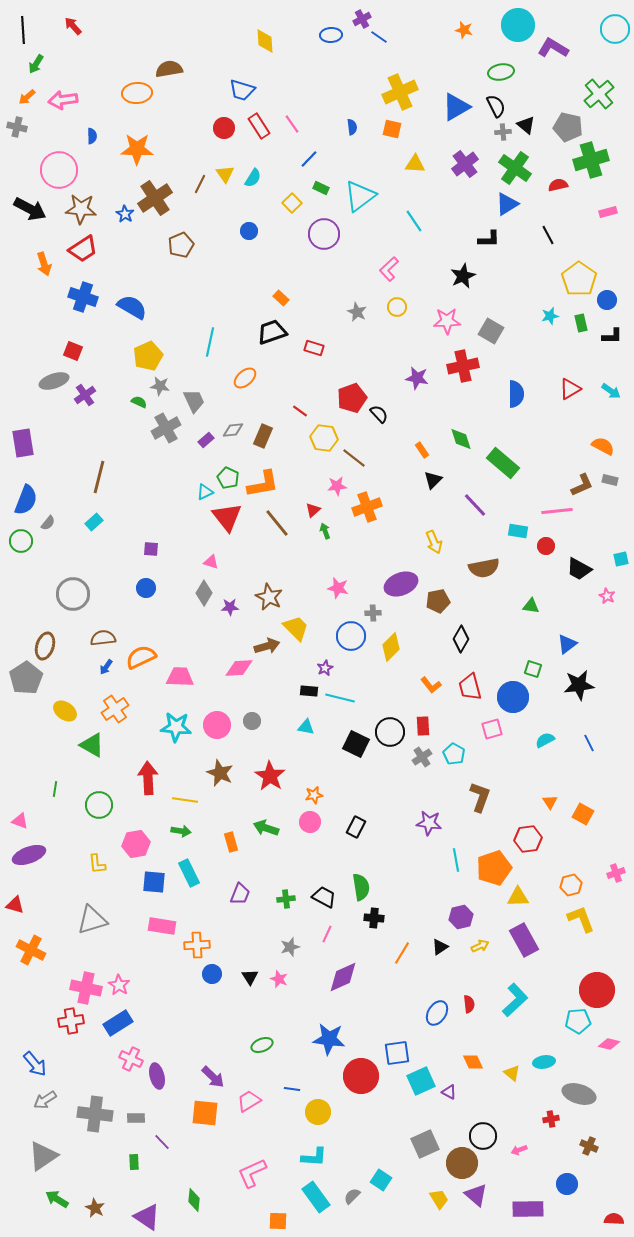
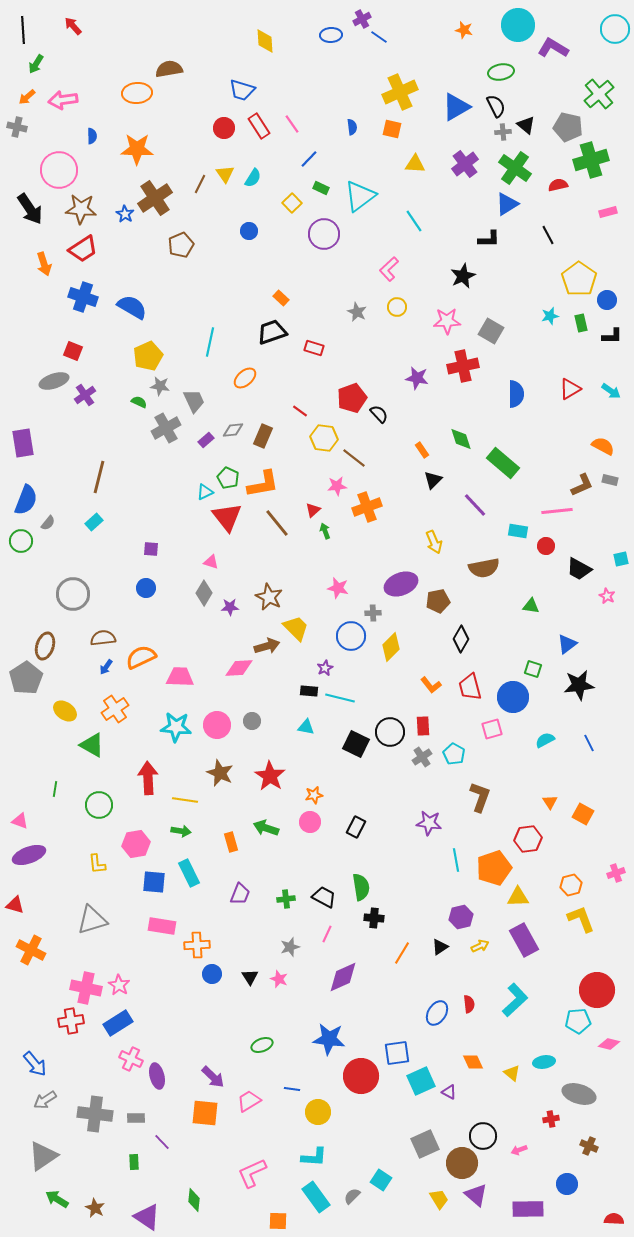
black arrow at (30, 209): rotated 28 degrees clockwise
